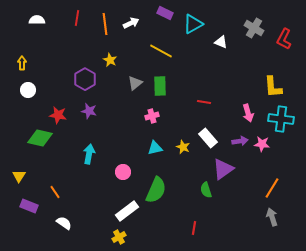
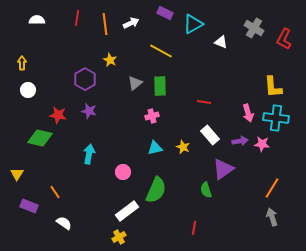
cyan cross at (281, 119): moved 5 px left, 1 px up
white rectangle at (208, 138): moved 2 px right, 3 px up
yellow triangle at (19, 176): moved 2 px left, 2 px up
